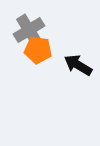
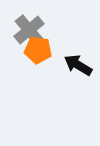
gray cross: rotated 8 degrees counterclockwise
